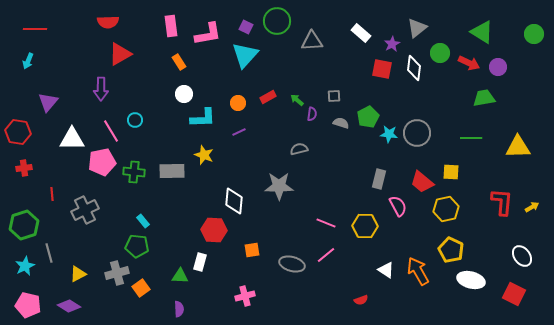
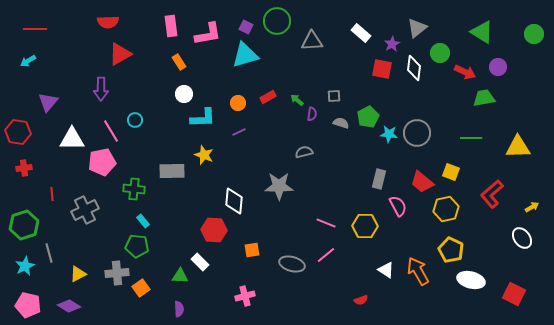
cyan triangle at (245, 55): rotated 32 degrees clockwise
cyan arrow at (28, 61): rotated 35 degrees clockwise
red arrow at (469, 63): moved 4 px left, 9 px down
gray semicircle at (299, 149): moved 5 px right, 3 px down
green cross at (134, 172): moved 17 px down
yellow square at (451, 172): rotated 18 degrees clockwise
red L-shape at (502, 202): moved 10 px left, 8 px up; rotated 136 degrees counterclockwise
white ellipse at (522, 256): moved 18 px up
white rectangle at (200, 262): rotated 60 degrees counterclockwise
gray cross at (117, 273): rotated 10 degrees clockwise
